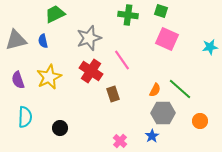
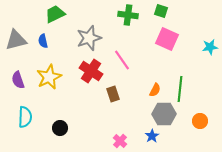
green line: rotated 55 degrees clockwise
gray hexagon: moved 1 px right, 1 px down
